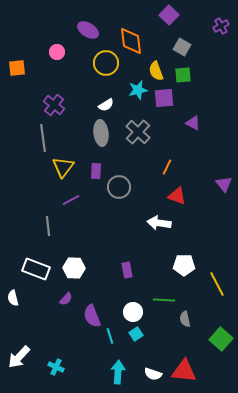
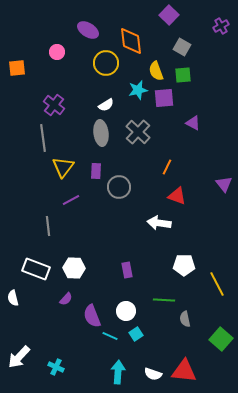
white circle at (133, 312): moved 7 px left, 1 px up
cyan line at (110, 336): rotated 49 degrees counterclockwise
